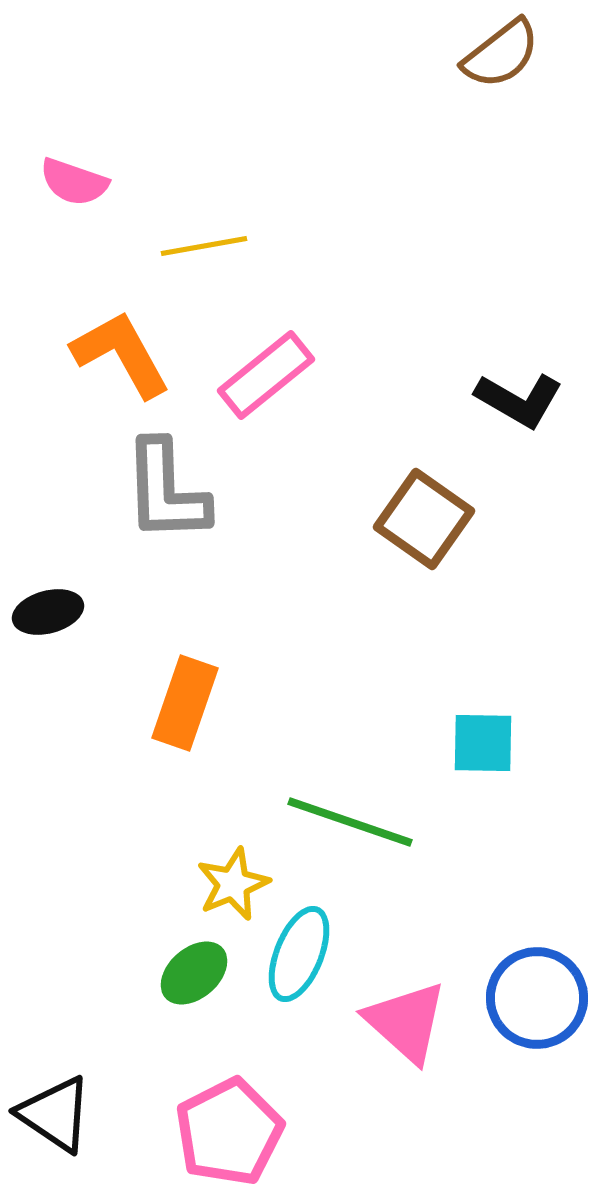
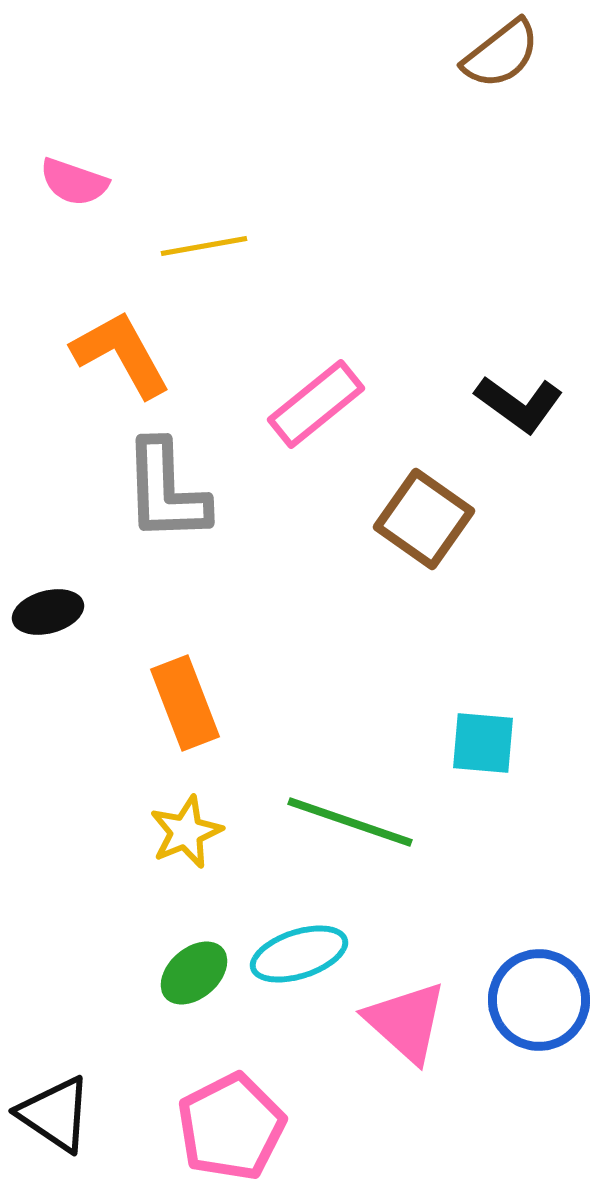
pink rectangle: moved 50 px right, 29 px down
black L-shape: moved 4 px down; rotated 6 degrees clockwise
orange rectangle: rotated 40 degrees counterclockwise
cyan square: rotated 4 degrees clockwise
yellow star: moved 47 px left, 52 px up
cyan ellipse: rotated 50 degrees clockwise
blue circle: moved 2 px right, 2 px down
pink pentagon: moved 2 px right, 5 px up
